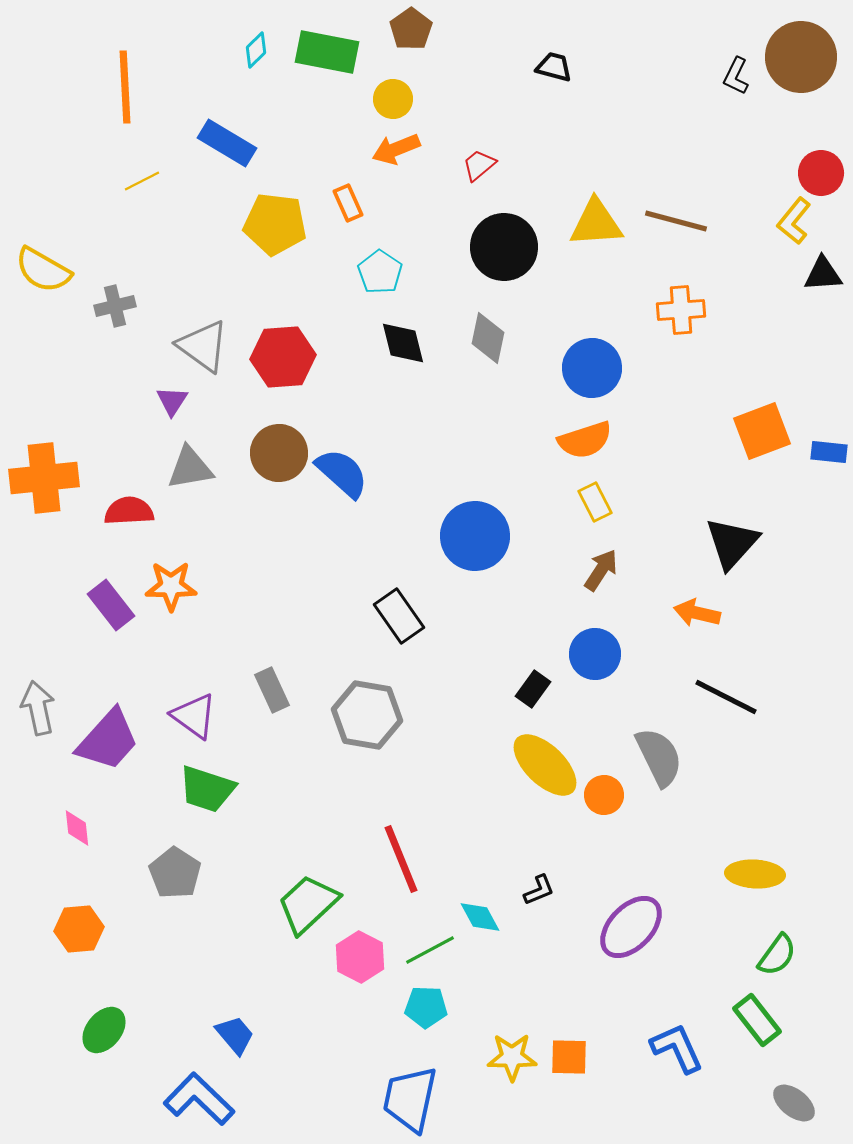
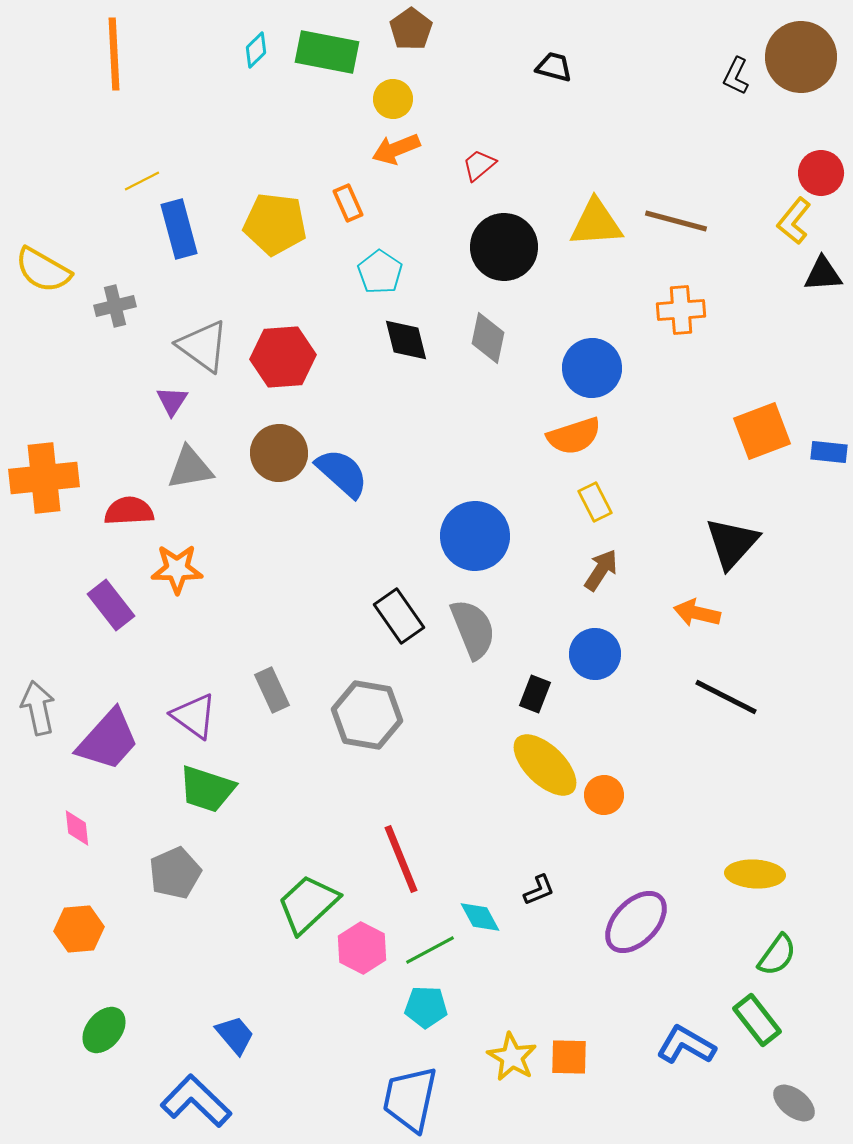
orange line at (125, 87): moved 11 px left, 33 px up
blue rectangle at (227, 143): moved 48 px left, 86 px down; rotated 44 degrees clockwise
black diamond at (403, 343): moved 3 px right, 3 px up
orange semicircle at (585, 440): moved 11 px left, 4 px up
orange star at (171, 586): moved 6 px right, 17 px up
black rectangle at (533, 689): moved 2 px right, 5 px down; rotated 15 degrees counterclockwise
gray semicircle at (659, 757): moved 186 px left, 128 px up; rotated 4 degrees clockwise
gray pentagon at (175, 873): rotated 15 degrees clockwise
purple ellipse at (631, 927): moved 5 px right, 5 px up
pink hexagon at (360, 957): moved 2 px right, 9 px up
blue L-shape at (677, 1048): moved 9 px right, 3 px up; rotated 36 degrees counterclockwise
yellow star at (512, 1057): rotated 30 degrees clockwise
blue L-shape at (199, 1099): moved 3 px left, 2 px down
